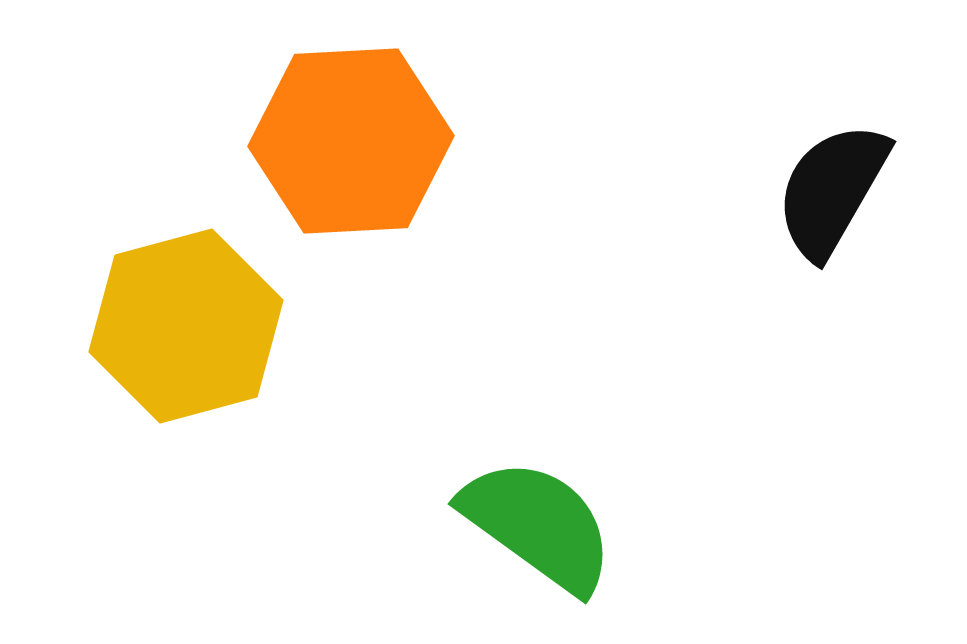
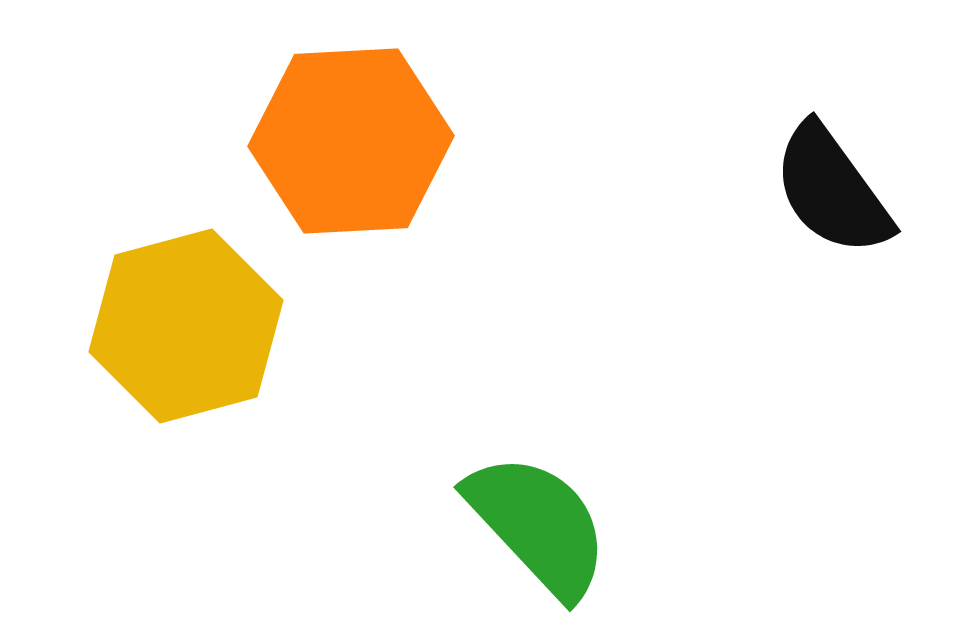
black semicircle: rotated 66 degrees counterclockwise
green semicircle: rotated 11 degrees clockwise
